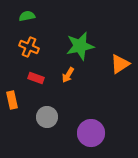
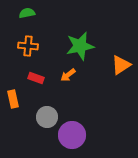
green semicircle: moved 3 px up
orange cross: moved 1 px left, 1 px up; rotated 18 degrees counterclockwise
orange triangle: moved 1 px right, 1 px down
orange arrow: rotated 21 degrees clockwise
orange rectangle: moved 1 px right, 1 px up
purple circle: moved 19 px left, 2 px down
